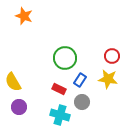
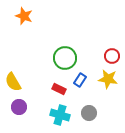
gray circle: moved 7 px right, 11 px down
